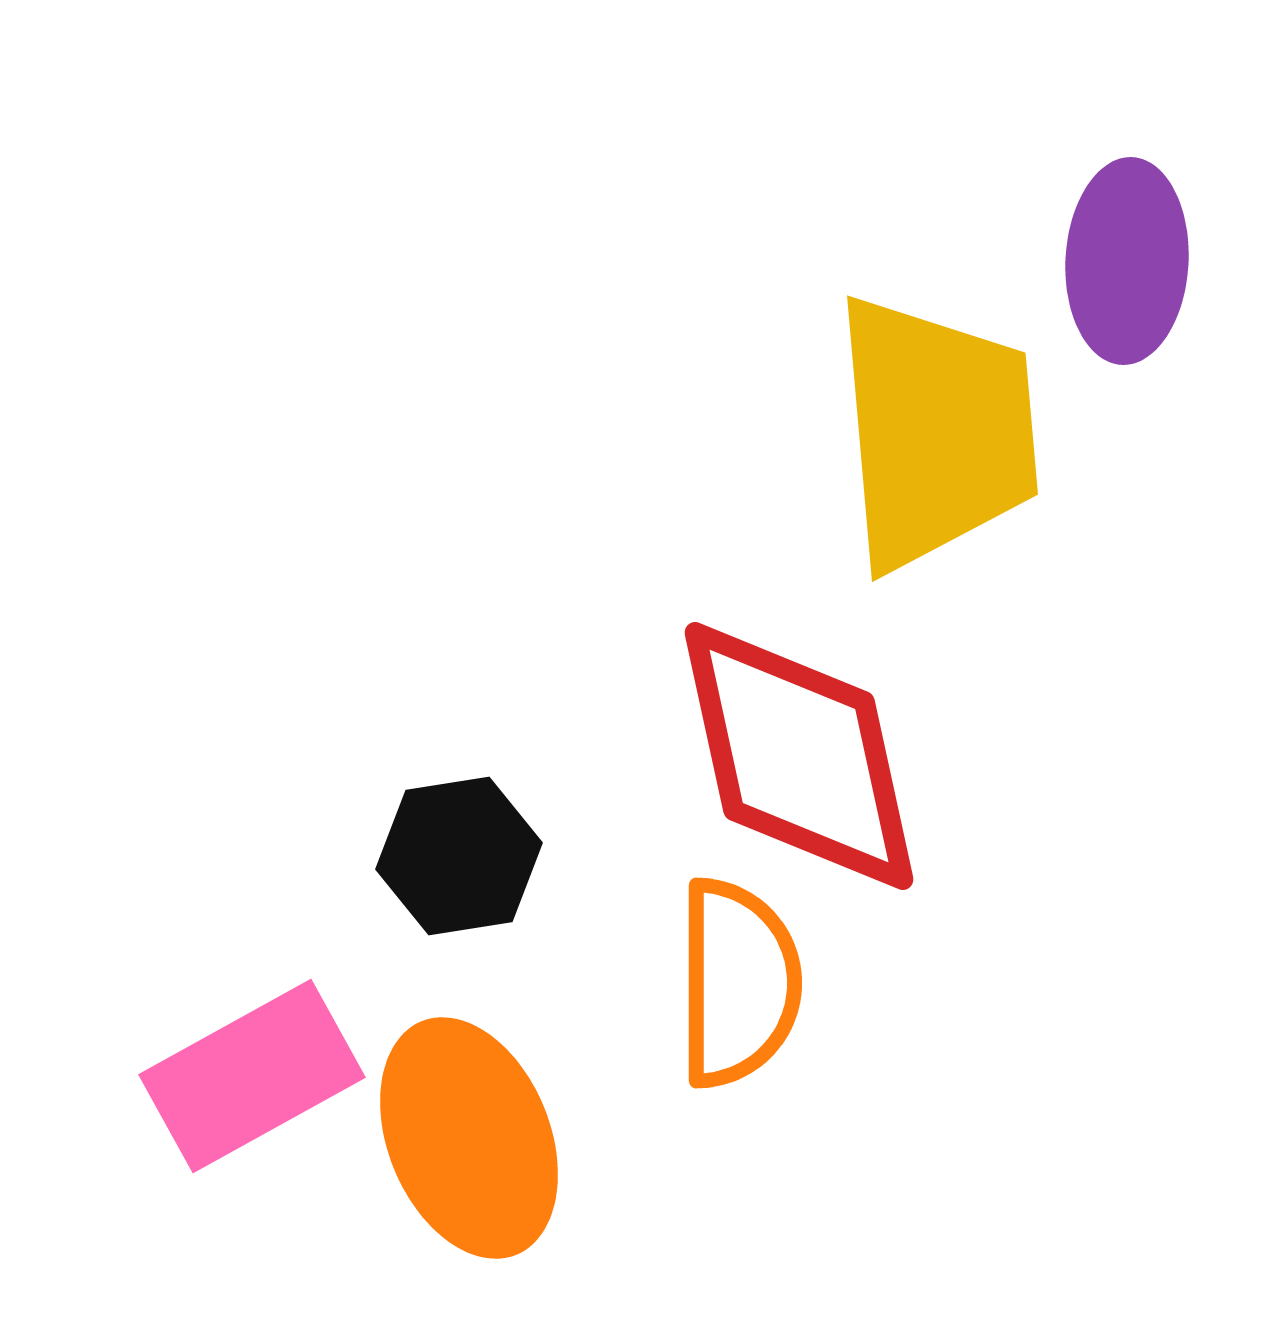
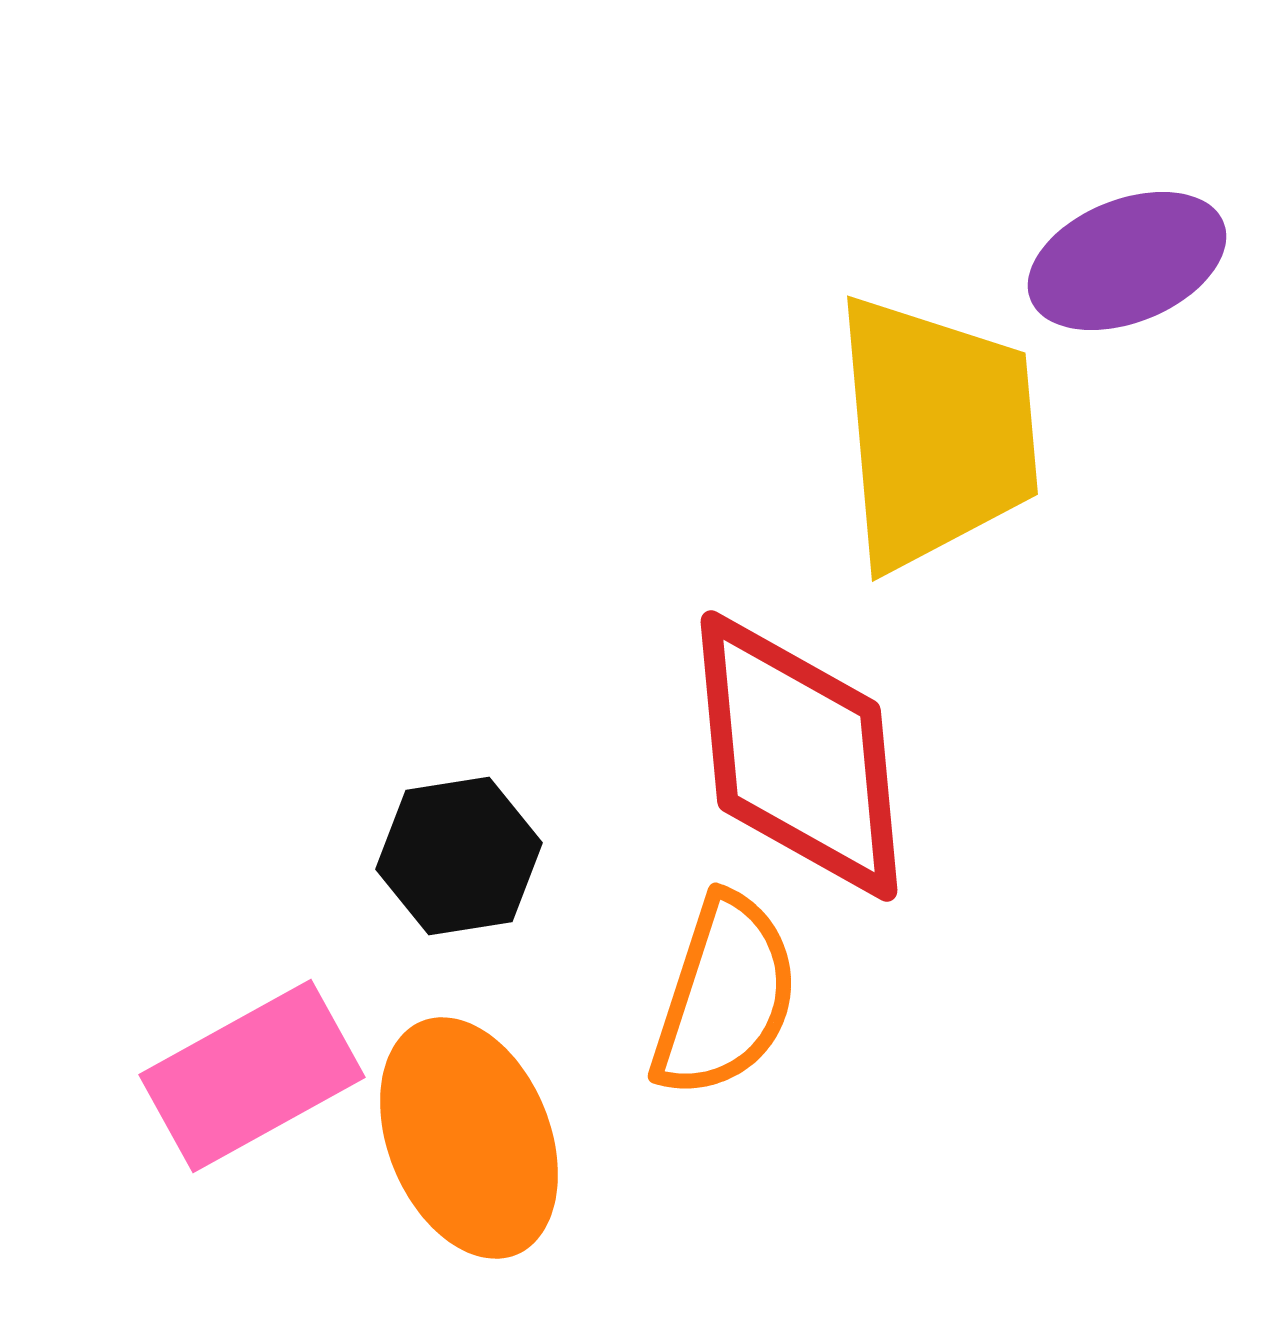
purple ellipse: rotated 65 degrees clockwise
red diamond: rotated 7 degrees clockwise
orange semicircle: moved 13 px left, 13 px down; rotated 18 degrees clockwise
